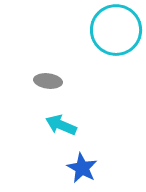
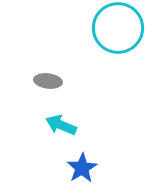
cyan circle: moved 2 px right, 2 px up
blue star: rotated 12 degrees clockwise
